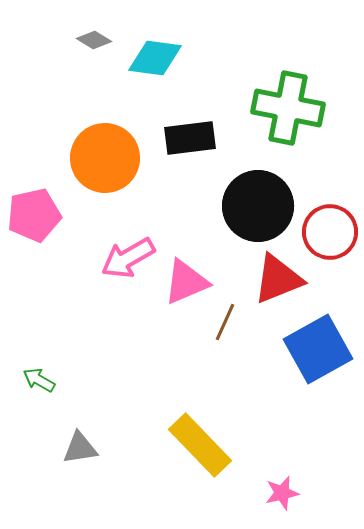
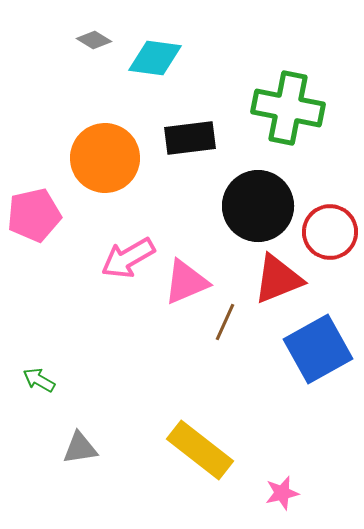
yellow rectangle: moved 5 px down; rotated 8 degrees counterclockwise
